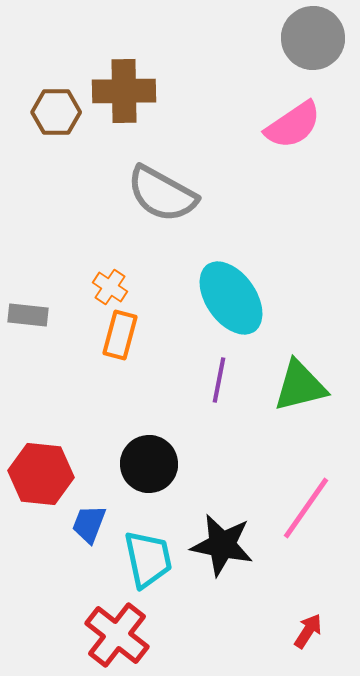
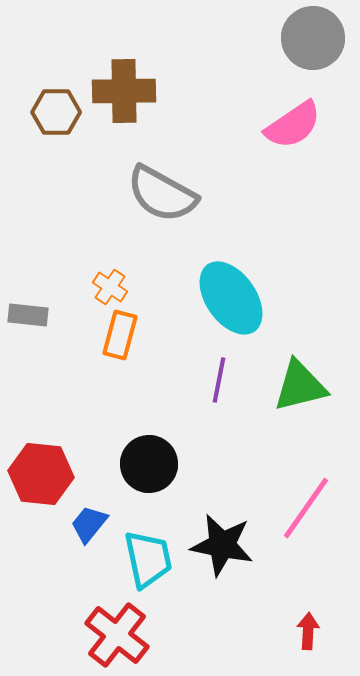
blue trapezoid: rotated 18 degrees clockwise
red arrow: rotated 30 degrees counterclockwise
